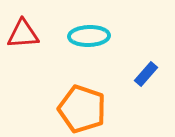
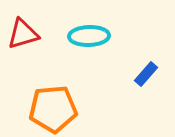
red triangle: rotated 12 degrees counterclockwise
orange pentagon: moved 29 px left; rotated 24 degrees counterclockwise
